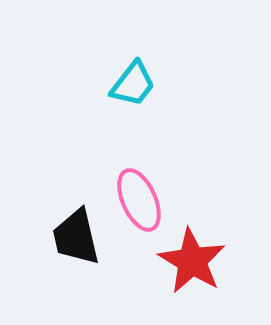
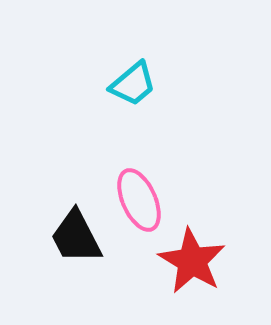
cyan trapezoid: rotated 12 degrees clockwise
black trapezoid: rotated 14 degrees counterclockwise
